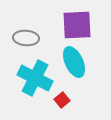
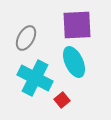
gray ellipse: rotated 65 degrees counterclockwise
